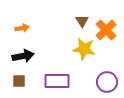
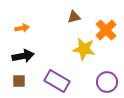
brown triangle: moved 8 px left, 4 px up; rotated 48 degrees clockwise
purple rectangle: rotated 30 degrees clockwise
